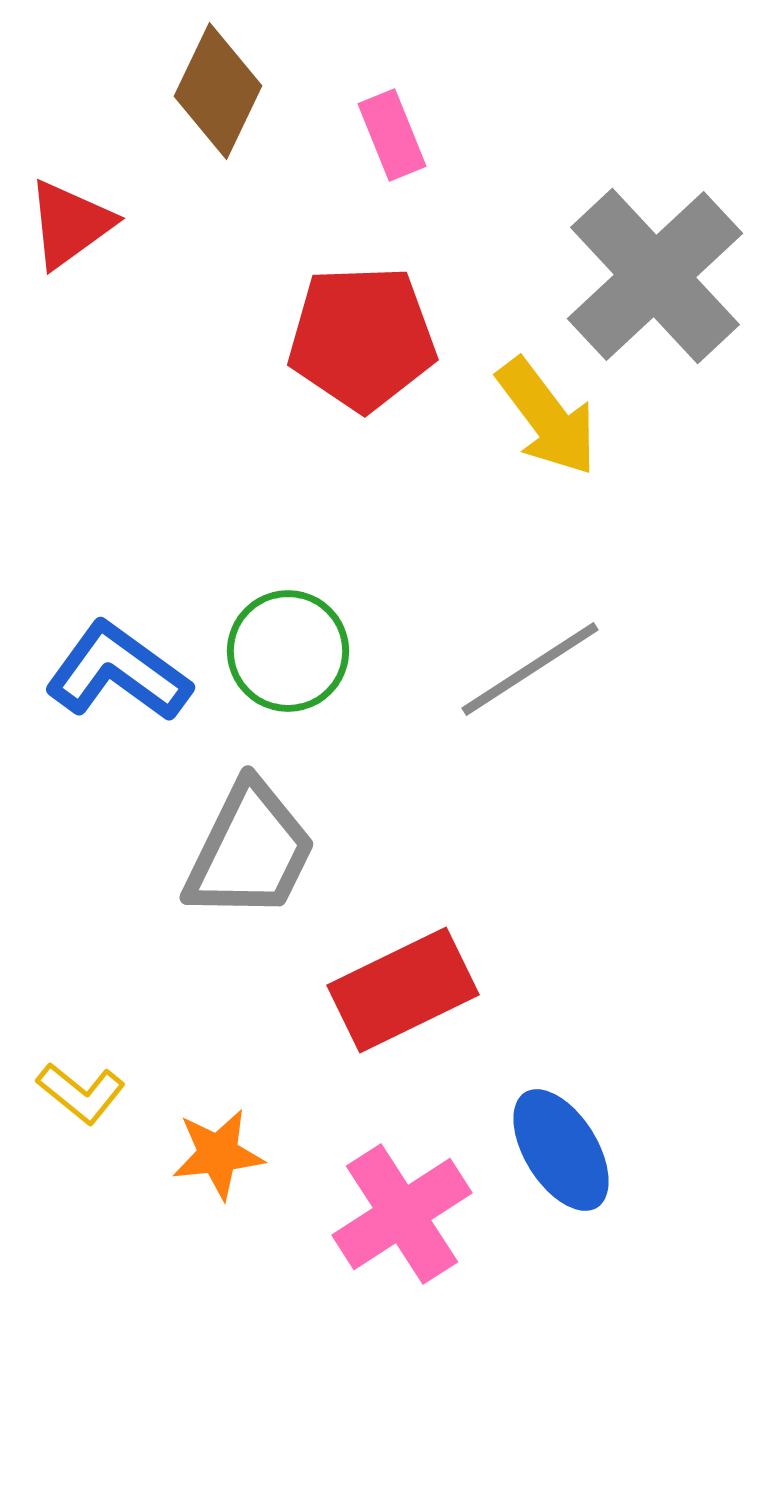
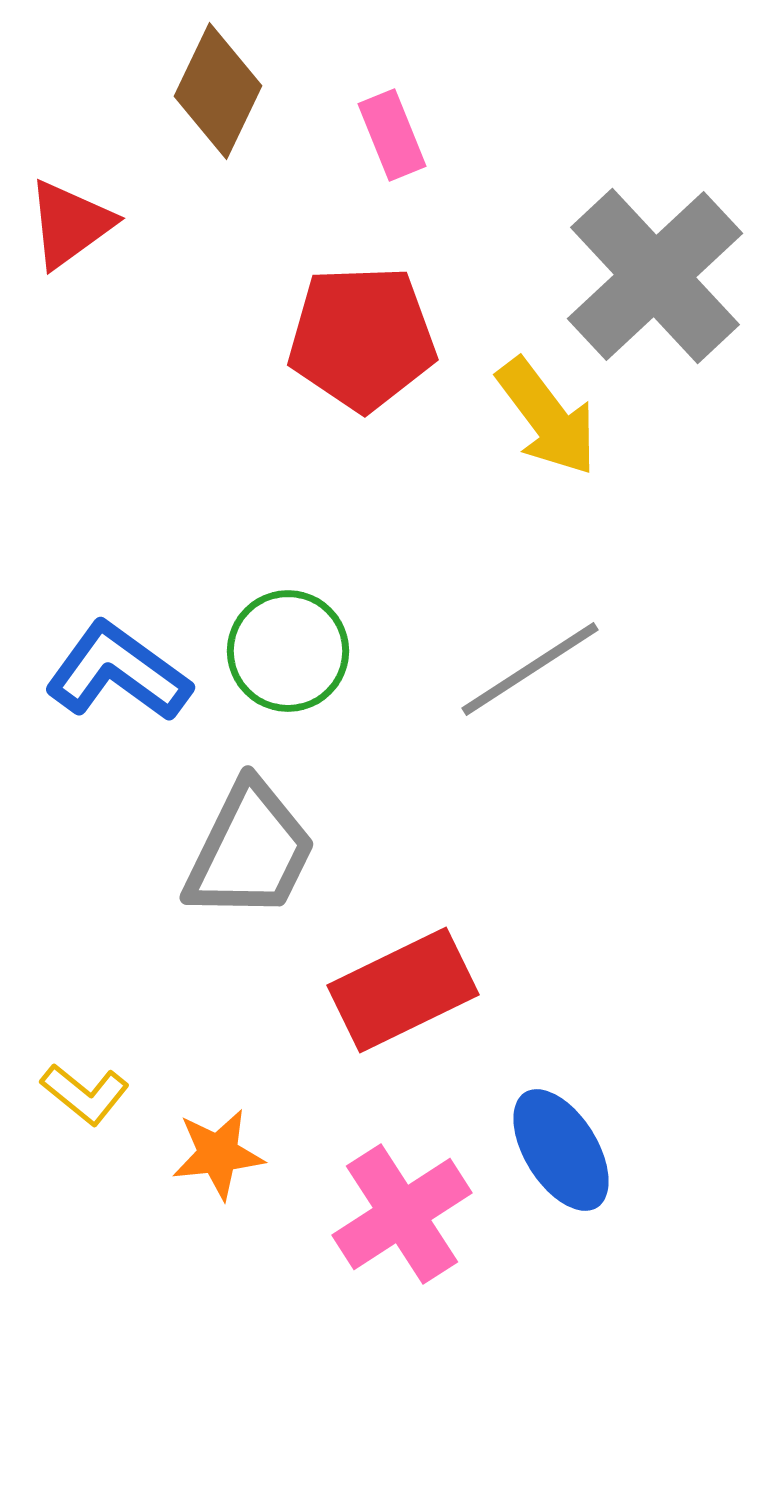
yellow L-shape: moved 4 px right, 1 px down
